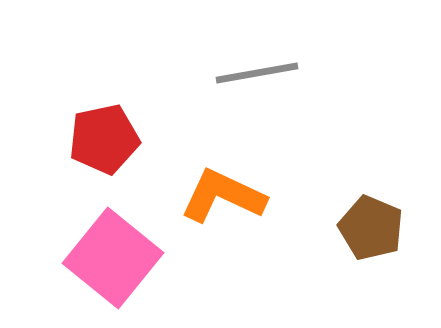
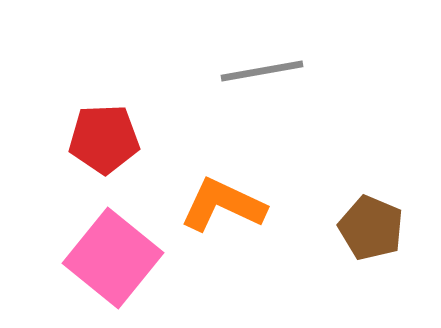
gray line: moved 5 px right, 2 px up
red pentagon: rotated 10 degrees clockwise
orange L-shape: moved 9 px down
